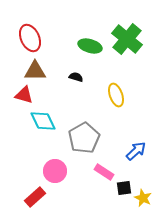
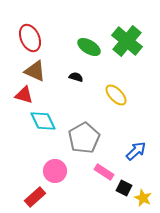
green cross: moved 2 px down
green ellipse: moved 1 px left, 1 px down; rotated 15 degrees clockwise
brown triangle: rotated 25 degrees clockwise
yellow ellipse: rotated 25 degrees counterclockwise
black square: rotated 35 degrees clockwise
